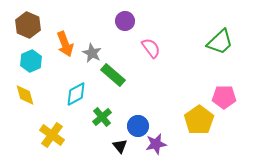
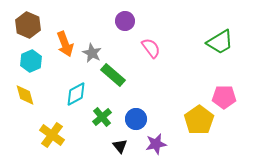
green trapezoid: rotated 12 degrees clockwise
blue circle: moved 2 px left, 7 px up
